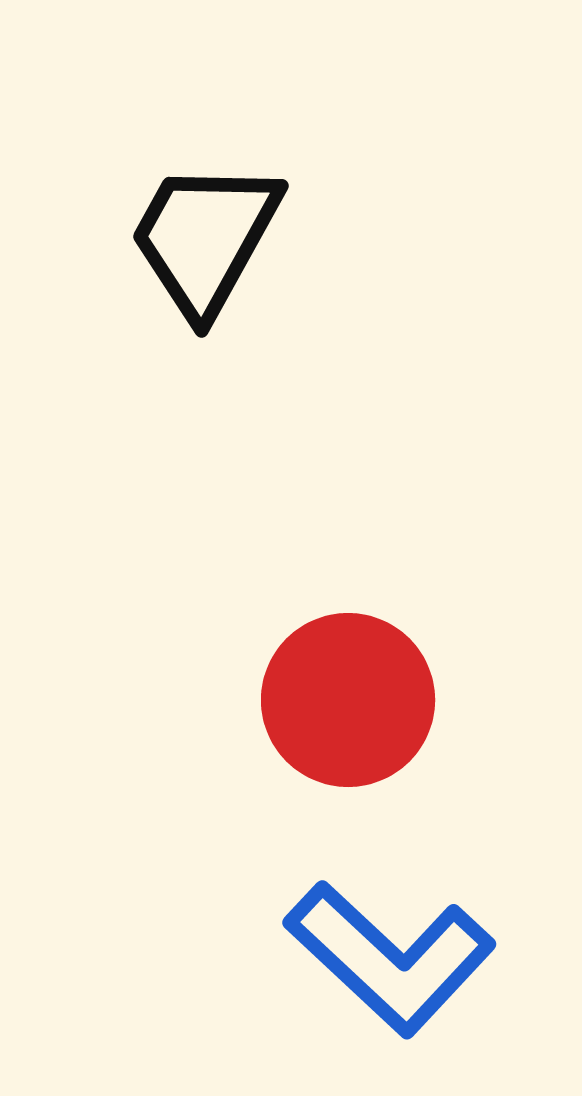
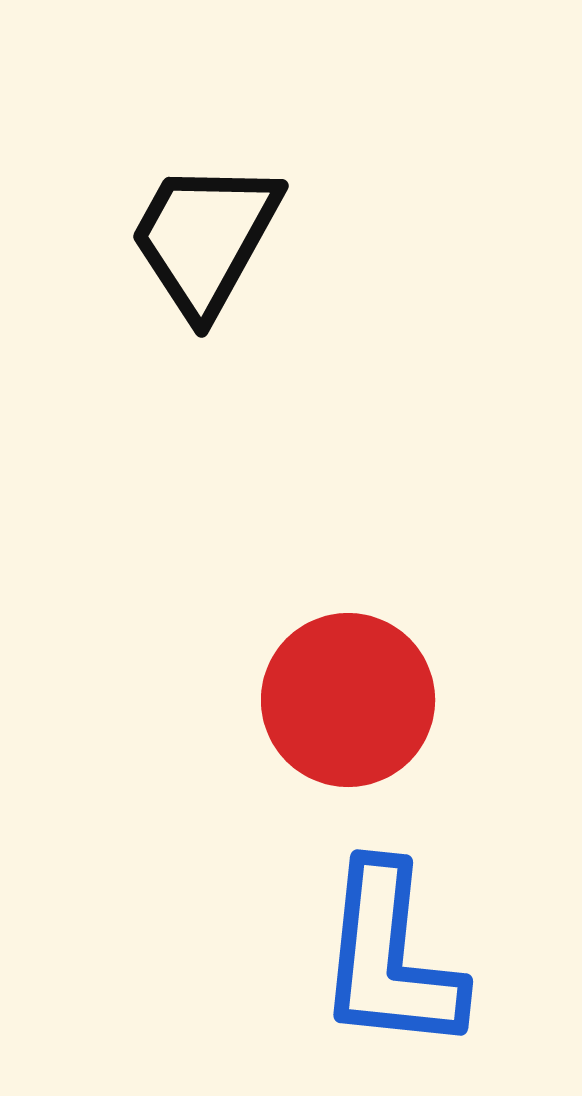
blue L-shape: rotated 53 degrees clockwise
